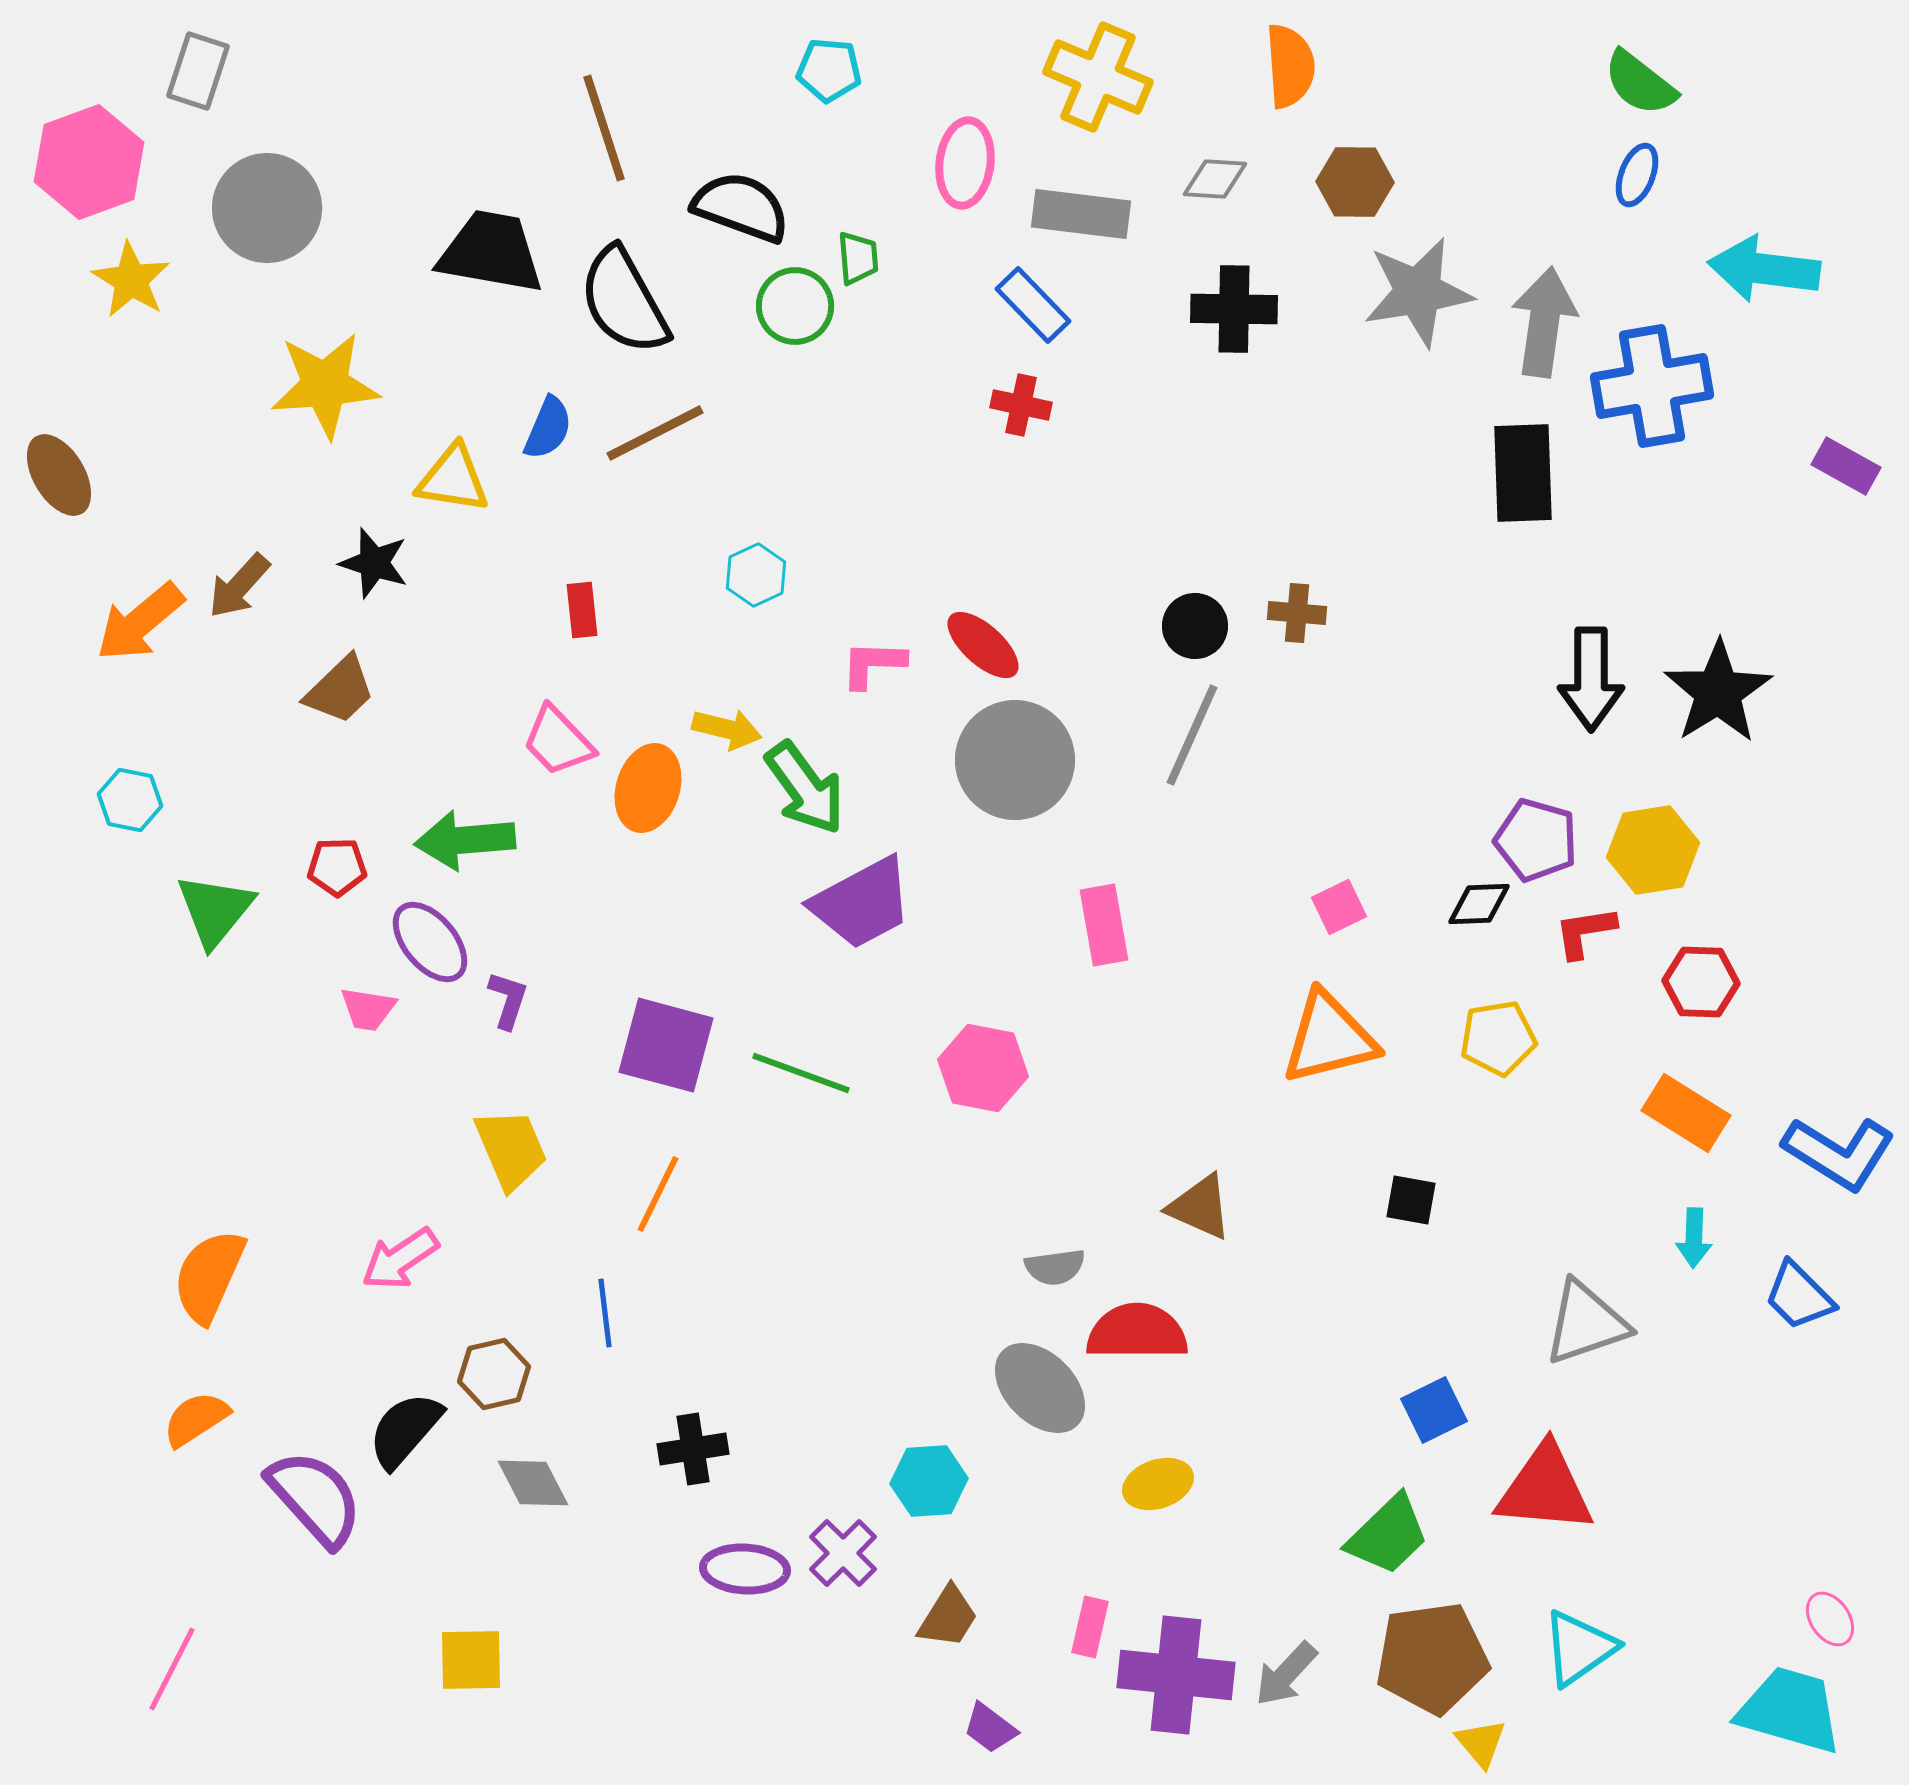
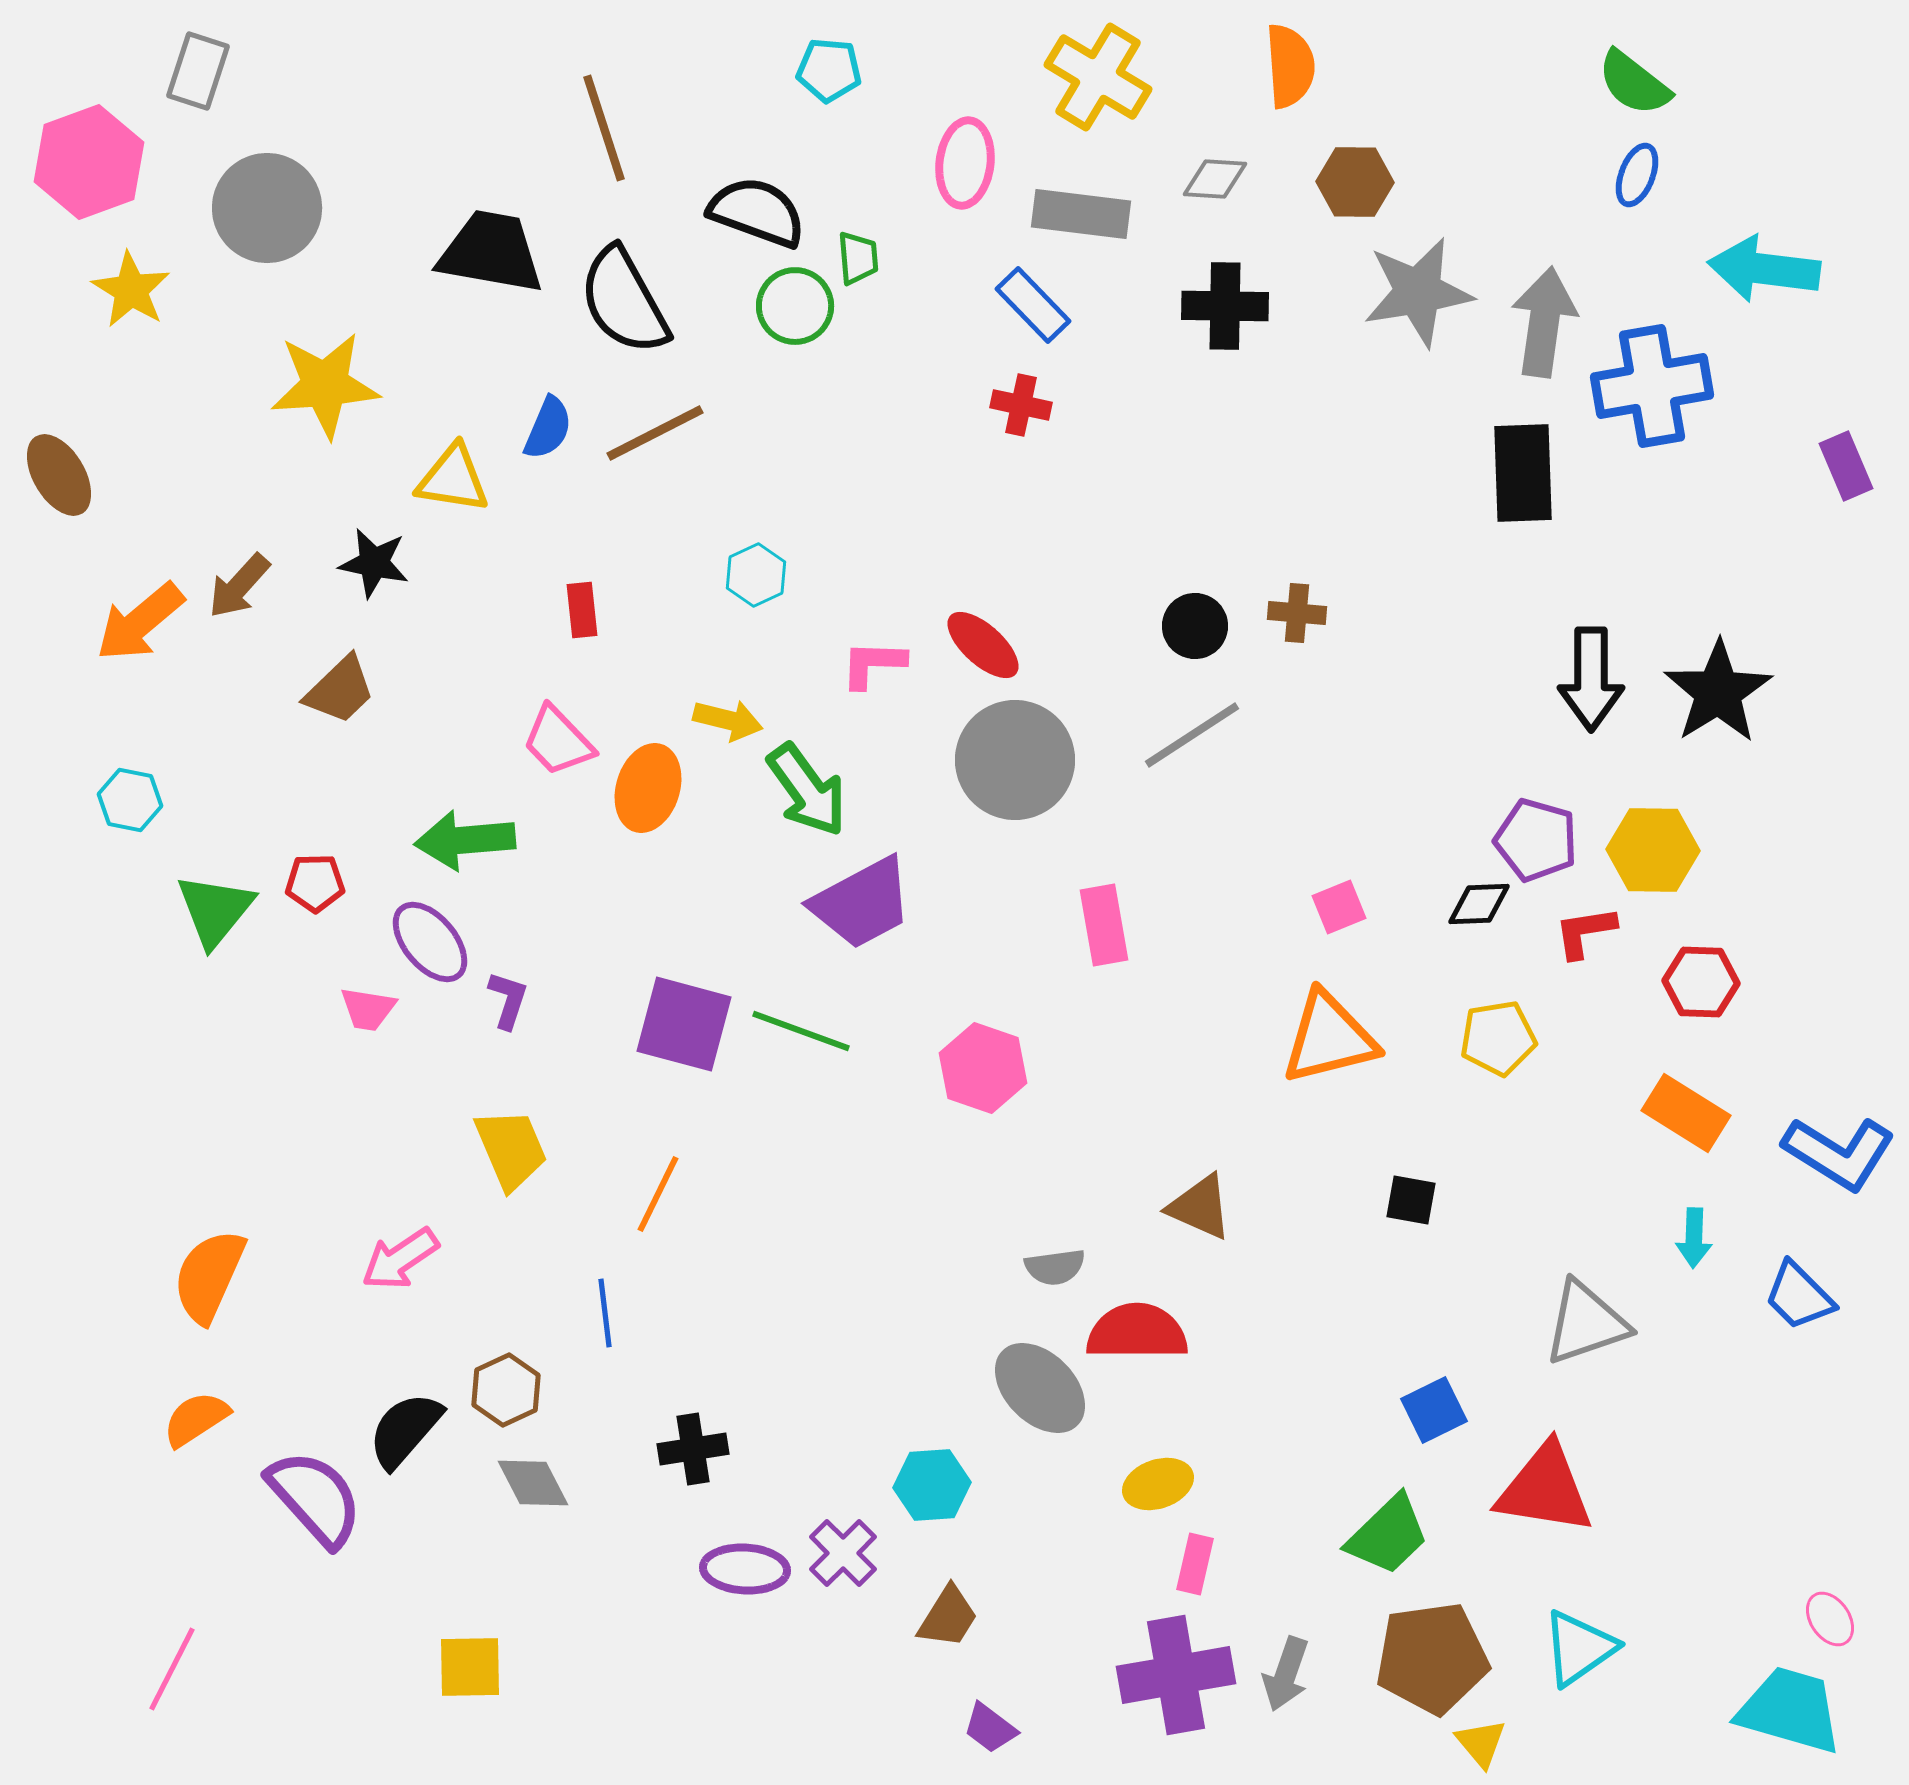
yellow cross at (1098, 77): rotated 8 degrees clockwise
green semicircle at (1640, 83): moved 6 px left
black semicircle at (741, 207): moved 16 px right, 5 px down
yellow star at (131, 280): moved 10 px down
black cross at (1234, 309): moved 9 px left, 3 px up
purple rectangle at (1846, 466): rotated 38 degrees clockwise
black star at (374, 563): rotated 6 degrees counterclockwise
yellow arrow at (727, 729): moved 1 px right, 9 px up
gray line at (1192, 735): rotated 33 degrees clockwise
green arrow at (805, 788): moved 2 px right, 2 px down
yellow hexagon at (1653, 850): rotated 10 degrees clockwise
red pentagon at (337, 867): moved 22 px left, 16 px down
pink square at (1339, 907): rotated 4 degrees clockwise
purple square at (666, 1045): moved 18 px right, 21 px up
pink hexagon at (983, 1068): rotated 8 degrees clockwise
green line at (801, 1073): moved 42 px up
brown hexagon at (494, 1374): moved 12 px right, 16 px down; rotated 12 degrees counterclockwise
cyan hexagon at (929, 1481): moved 3 px right, 4 px down
red triangle at (1545, 1489): rotated 4 degrees clockwise
pink rectangle at (1090, 1627): moved 105 px right, 63 px up
yellow square at (471, 1660): moved 1 px left, 7 px down
gray arrow at (1286, 1674): rotated 24 degrees counterclockwise
purple cross at (1176, 1675): rotated 16 degrees counterclockwise
